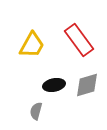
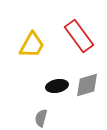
red rectangle: moved 4 px up
black ellipse: moved 3 px right, 1 px down
gray semicircle: moved 5 px right, 7 px down
